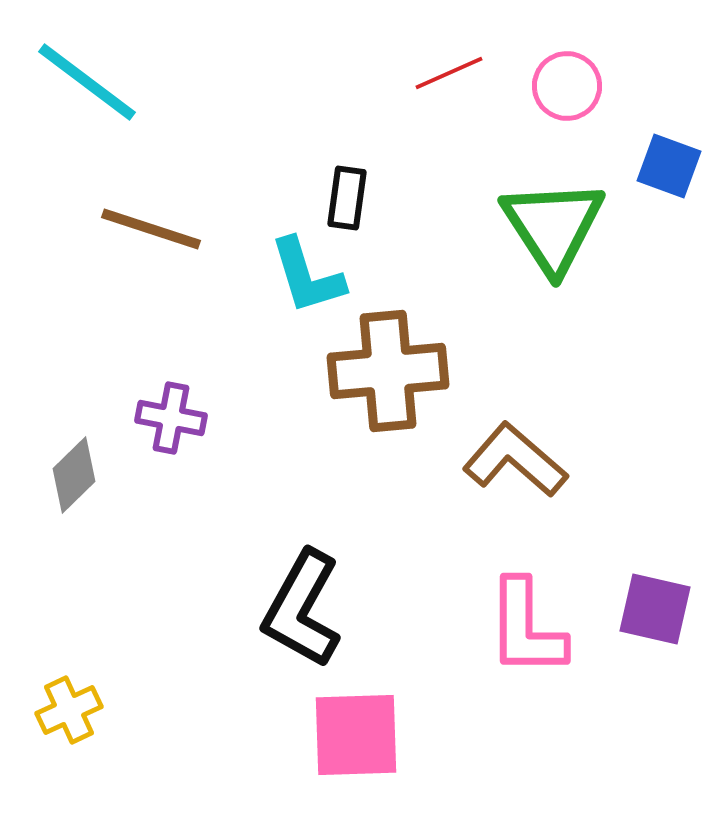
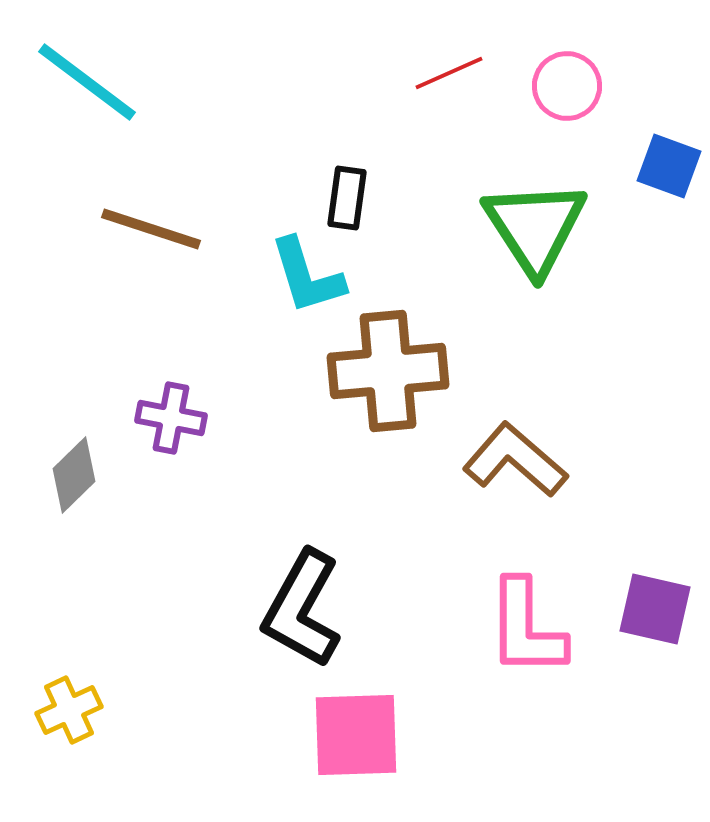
green triangle: moved 18 px left, 1 px down
